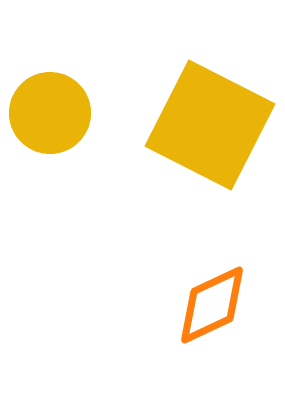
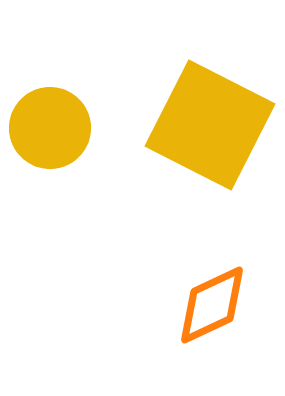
yellow circle: moved 15 px down
